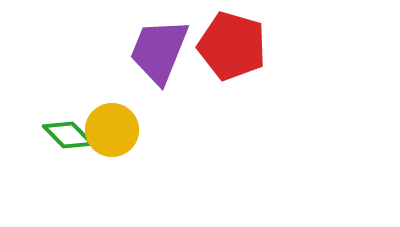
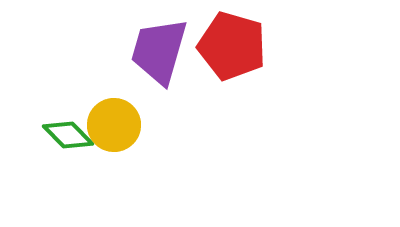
purple trapezoid: rotated 6 degrees counterclockwise
yellow circle: moved 2 px right, 5 px up
